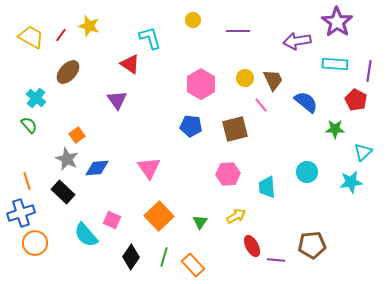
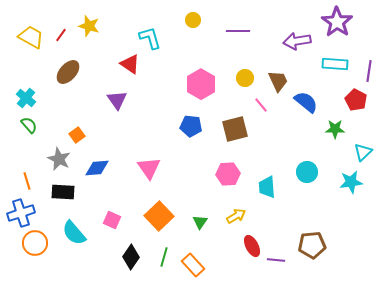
brown trapezoid at (273, 80): moved 5 px right, 1 px down
cyan cross at (36, 98): moved 10 px left
gray star at (67, 159): moved 8 px left
black rectangle at (63, 192): rotated 40 degrees counterclockwise
cyan semicircle at (86, 235): moved 12 px left, 2 px up
